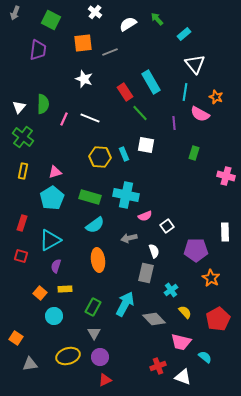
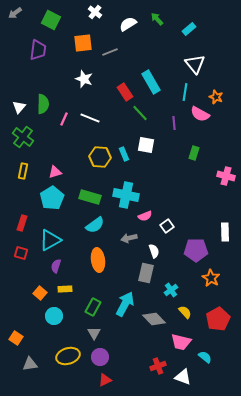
gray arrow at (15, 13): rotated 32 degrees clockwise
cyan rectangle at (184, 34): moved 5 px right, 5 px up
red square at (21, 256): moved 3 px up
